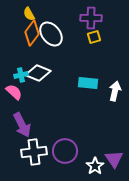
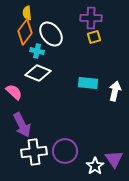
yellow semicircle: moved 2 px left, 1 px up; rotated 24 degrees clockwise
orange diamond: moved 7 px left, 1 px up
cyan cross: moved 16 px right, 24 px up; rotated 24 degrees clockwise
